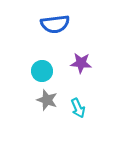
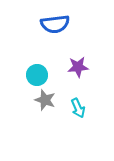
purple star: moved 3 px left, 4 px down; rotated 10 degrees counterclockwise
cyan circle: moved 5 px left, 4 px down
gray star: moved 2 px left
